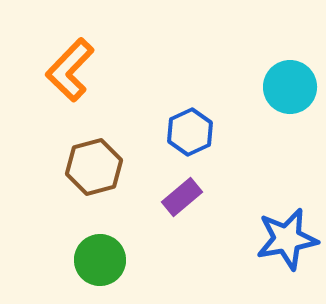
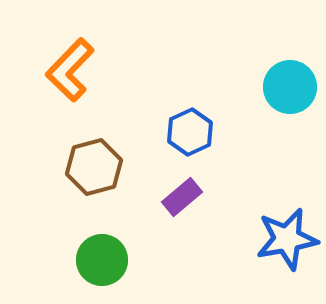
green circle: moved 2 px right
